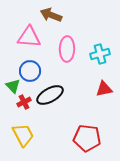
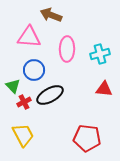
blue circle: moved 4 px right, 1 px up
red triangle: rotated 18 degrees clockwise
